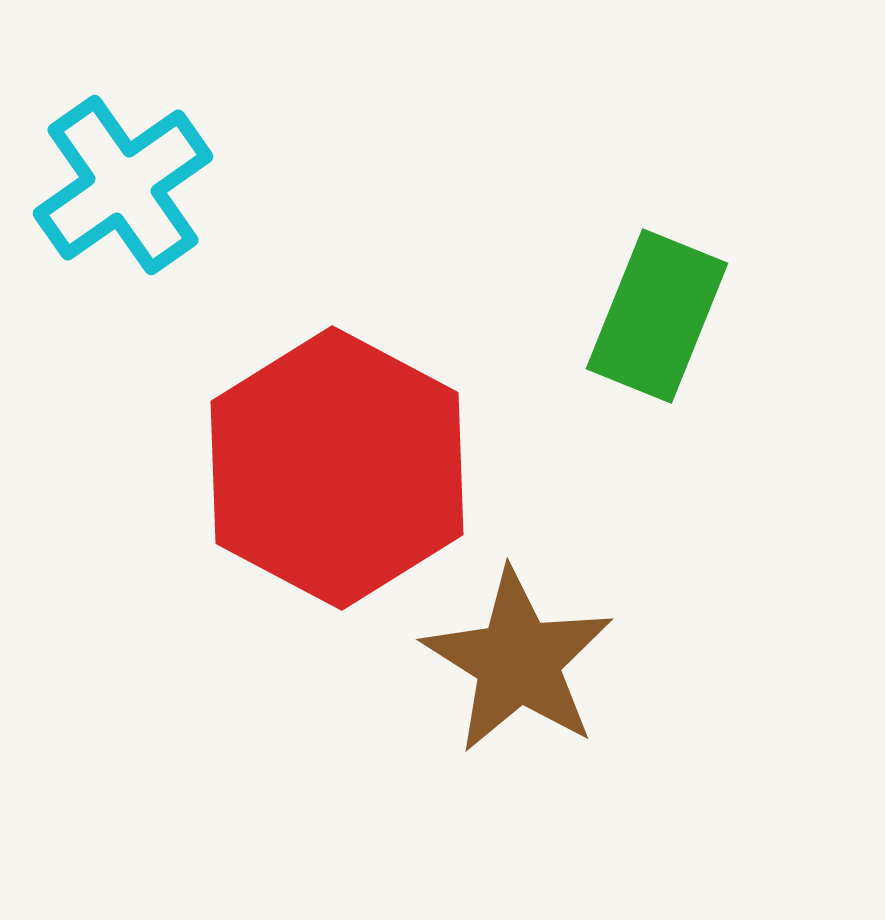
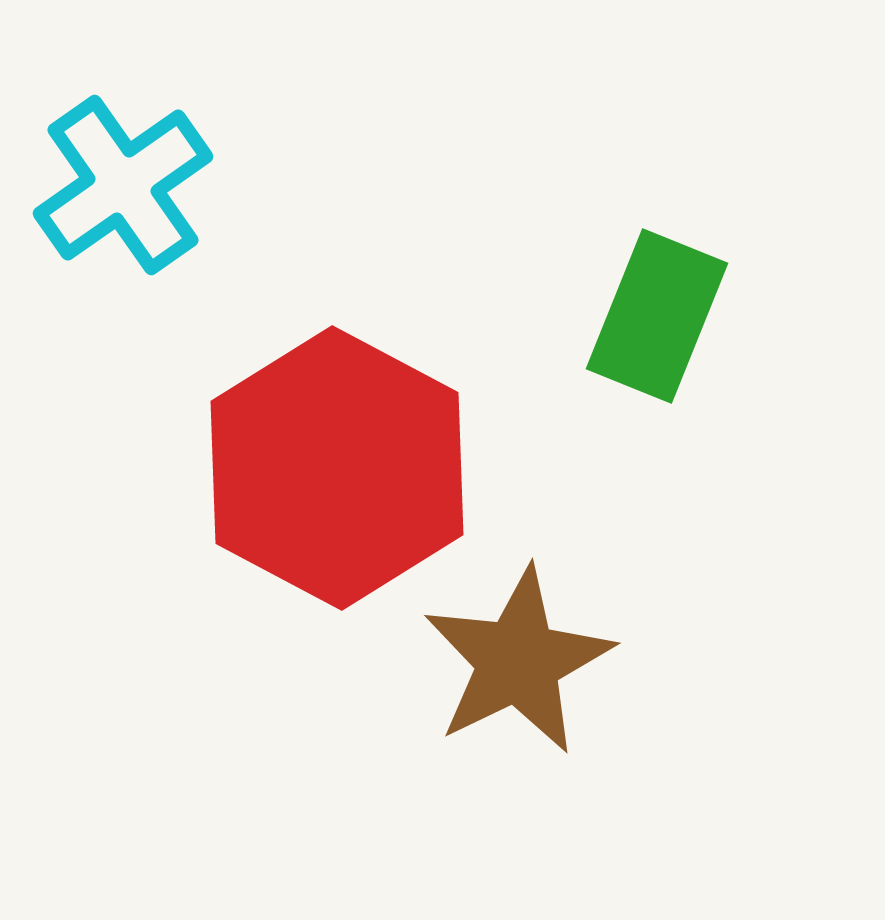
brown star: rotated 14 degrees clockwise
